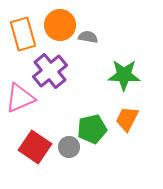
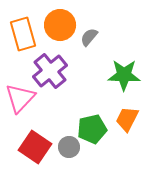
gray semicircle: moved 1 px right; rotated 60 degrees counterclockwise
pink triangle: rotated 24 degrees counterclockwise
